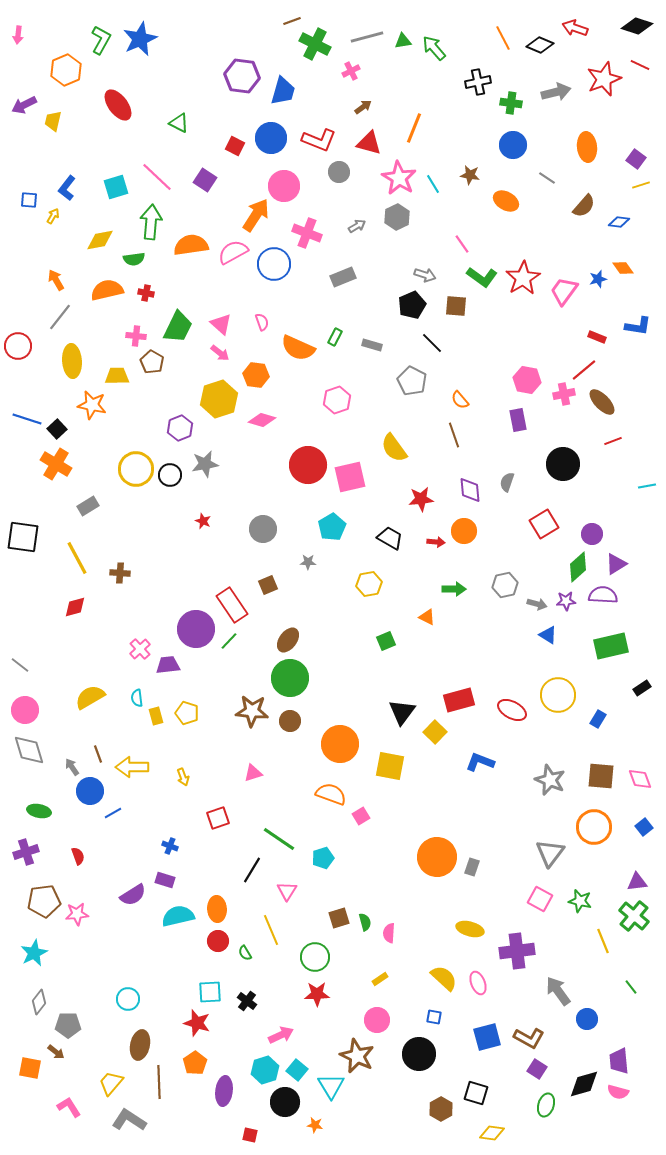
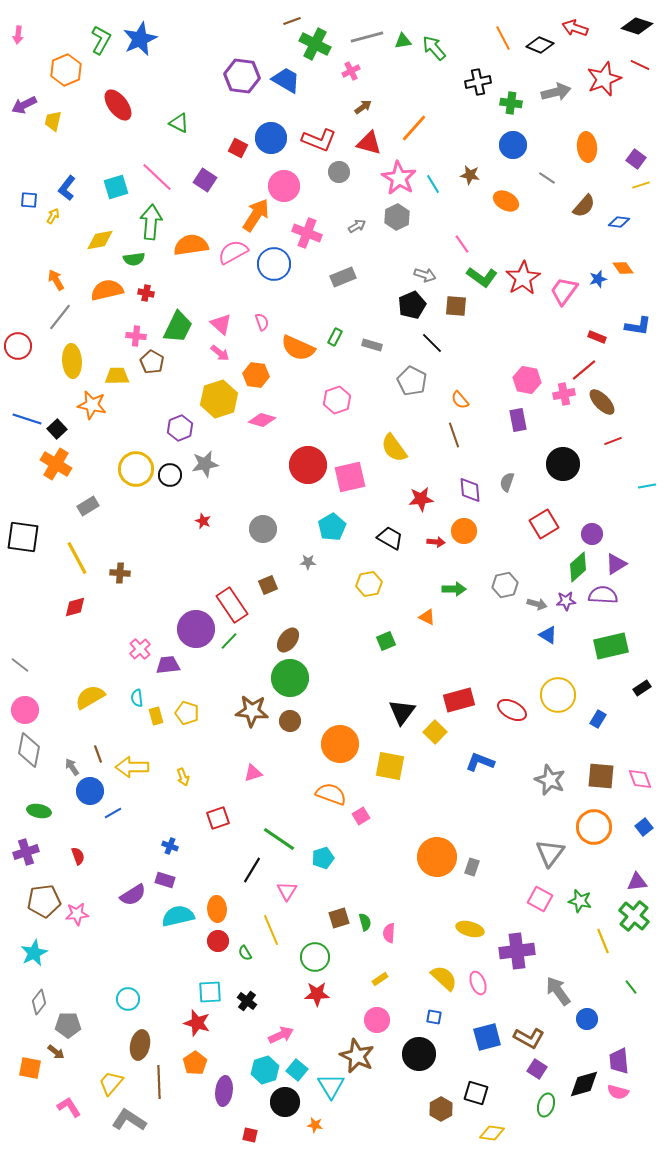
blue trapezoid at (283, 91): moved 3 px right, 11 px up; rotated 76 degrees counterclockwise
orange line at (414, 128): rotated 20 degrees clockwise
red square at (235, 146): moved 3 px right, 2 px down
gray diamond at (29, 750): rotated 28 degrees clockwise
